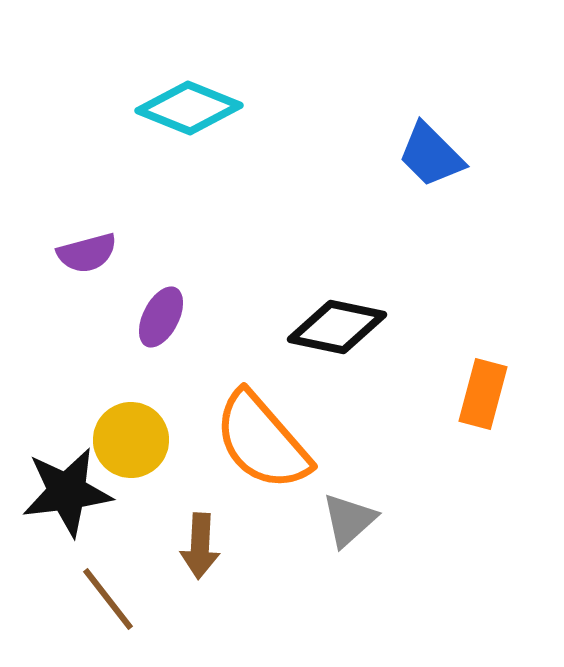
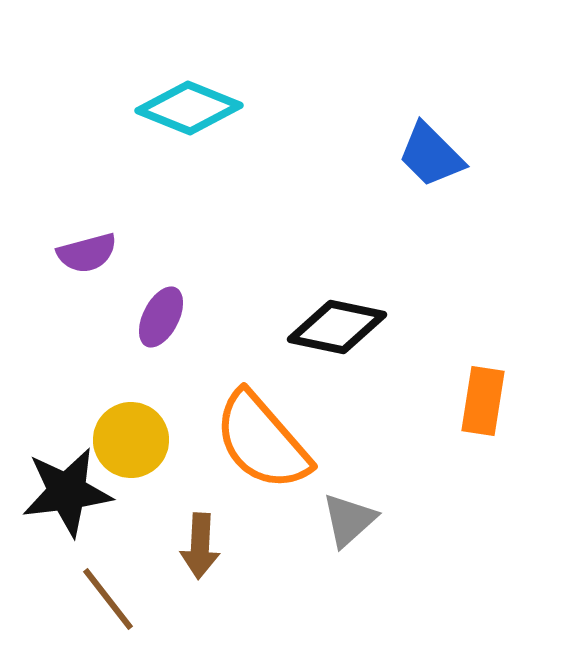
orange rectangle: moved 7 px down; rotated 6 degrees counterclockwise
